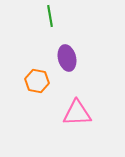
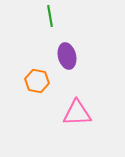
purple ellipse: moved 2 px up
